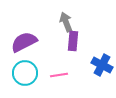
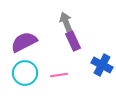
purple rectangle: rotated 30 degrees counterclockwise
